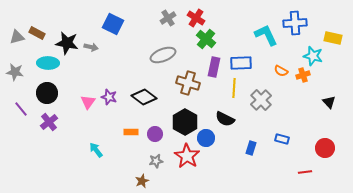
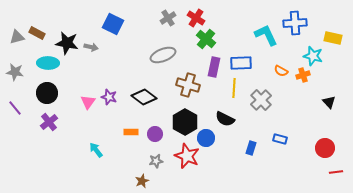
brown cross at (188, 83): moved 2 px down
purple line at (21, 109): moved 6 px left, 1 px up
blue rectangle at (282, 139): moved 2 px left
red star at (187, 156): rotated 10 degrees counterclockwise
red line at (305, 172): moved 31 px right
